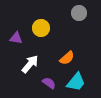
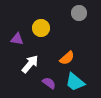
purple triangle: moved 1 px right, 1 px down
cyan trapezoid: moved 1 px left; rotated 90 degrees clockwise
